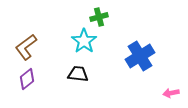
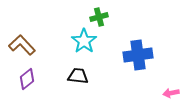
brown L-shape: moved 4 px left, 2 px up; rotated 84 degrees clockwise
blue cross: moved 2 px left, 1 px up; rotated 24 degrees clockwise
black trapezoid: moved 2 px down
